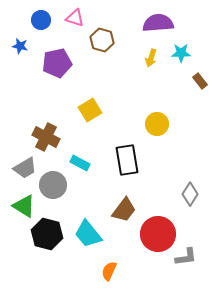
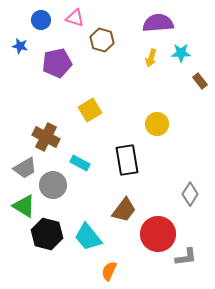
cyan trapezoid: moved 3 px down
